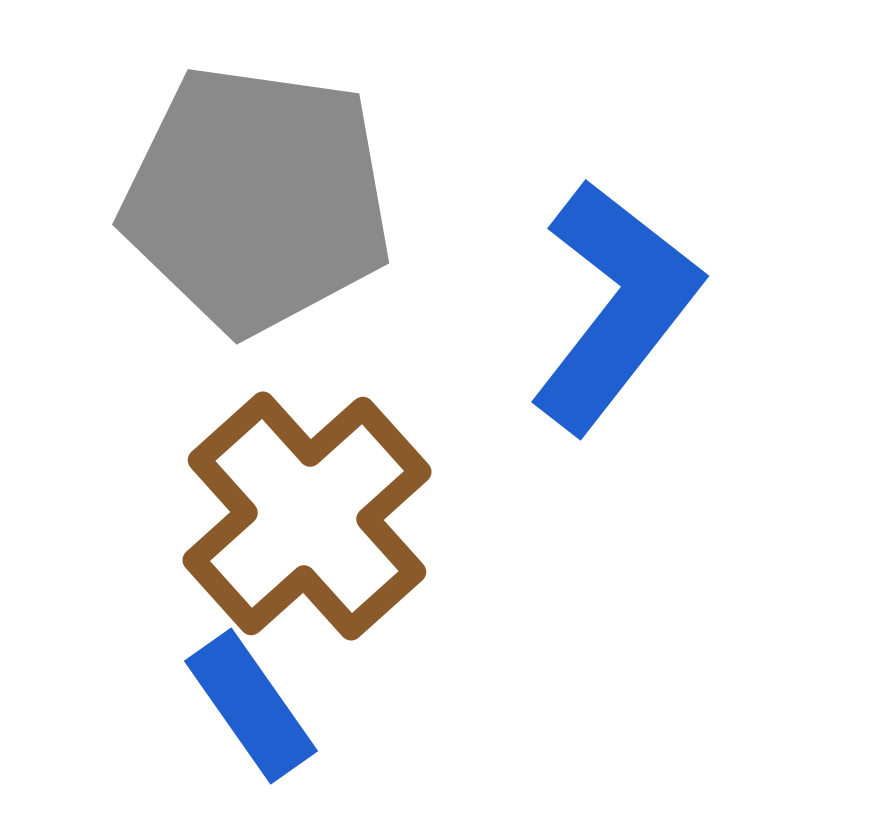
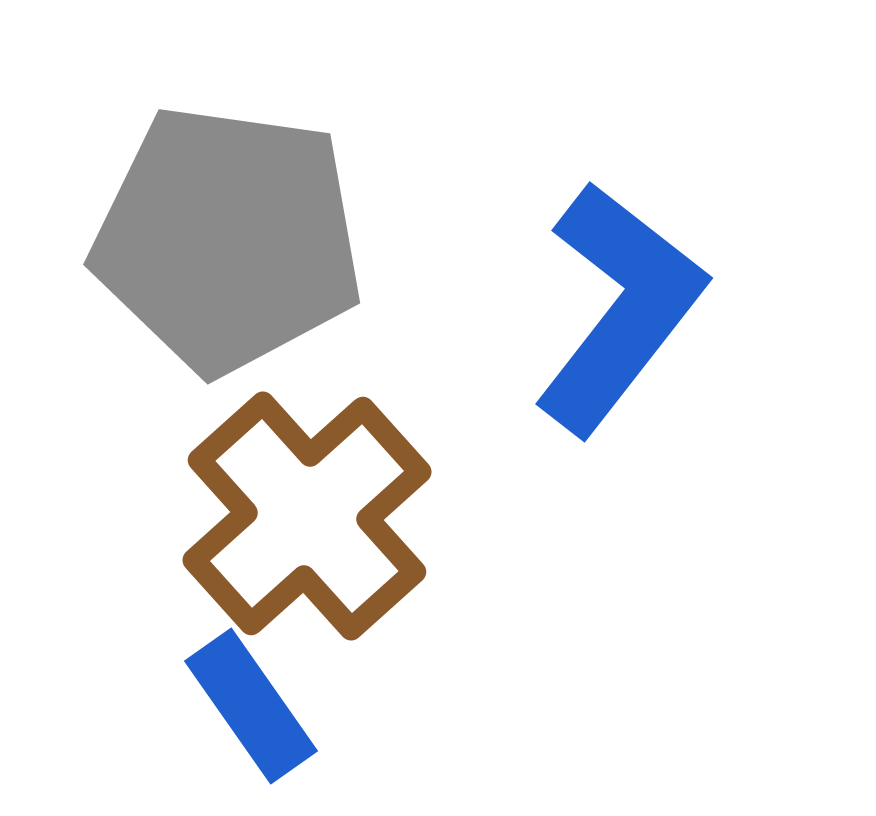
gray pentagon: moved 29 px left, 40 px down
blue L-shape: moved 4 px right, 2 px down
